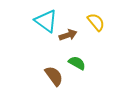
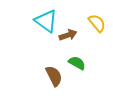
yellow semicircle: moved 1 px right, 1 px down
brown semicircle: rotated 10 degrees clockwise
